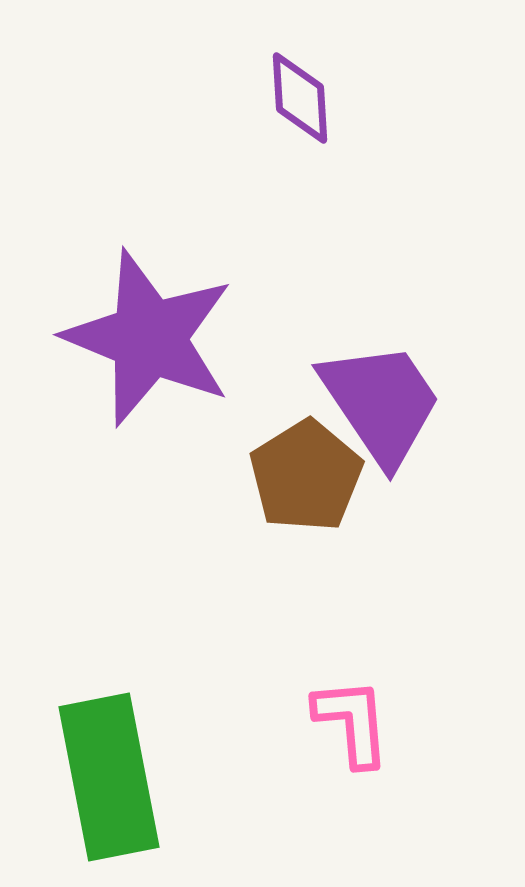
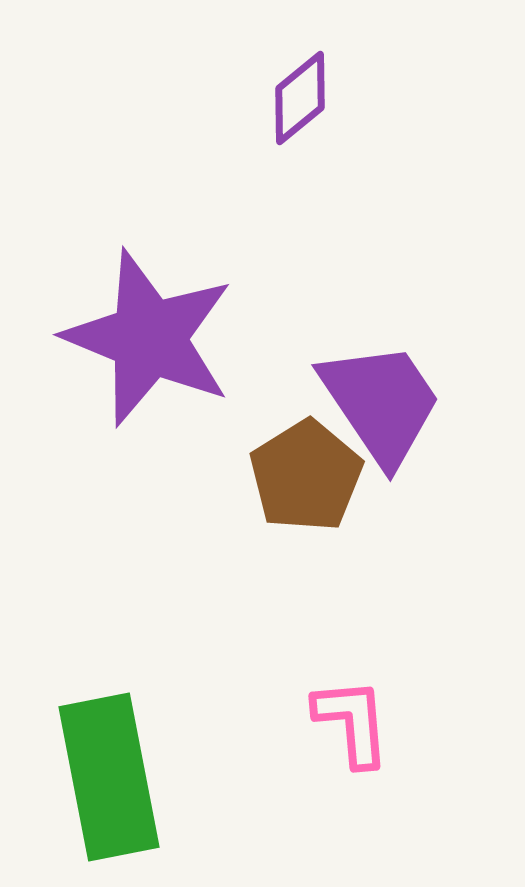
purple diamond: rotated 54 degrees clockwise
